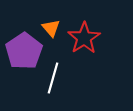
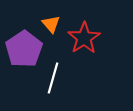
orange triangle: moved 4 px up
purple pentagon: moved 2 px up
